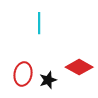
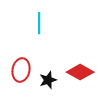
red diamond: moved 1 px right, 5 px down
red ellipse: moved 2 px left, 4 px up
